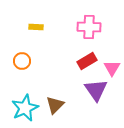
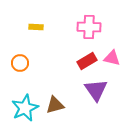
orange circle: moved 2 px left, 2 px down
pink triangle: moved 10 px up; rotated 48 degrees counterclockwise
brown triangle: rotated 30 degrees clockwise
